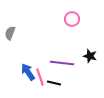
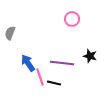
blue arrow: moved 9 px up
